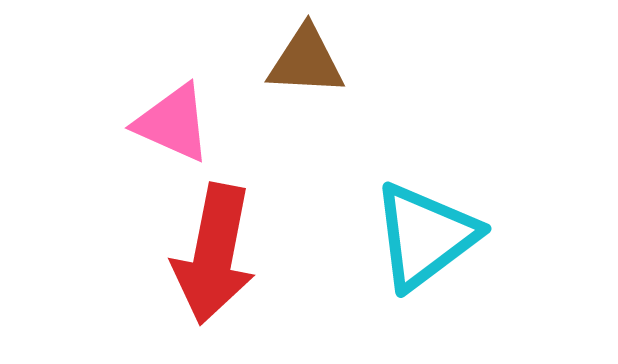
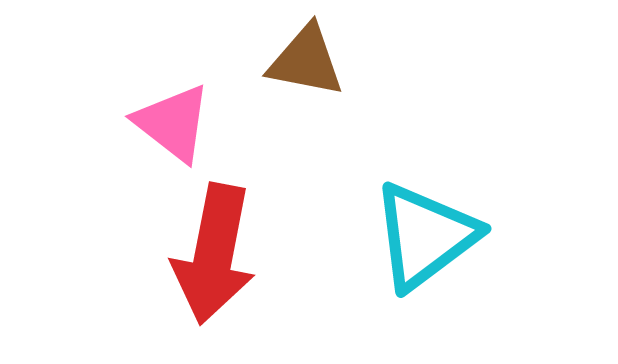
brown triangle: rotated 8 degrees clockwise
pink triangle: rotated 14 degrees clockwise
